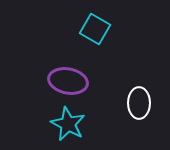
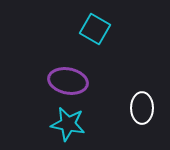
white ellipse: moved 3 px right, 5 px down
cyan star: rotated 16 degrees counterclockwise
